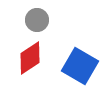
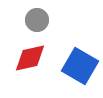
red diamond: rotated 20 degrees clockwise
